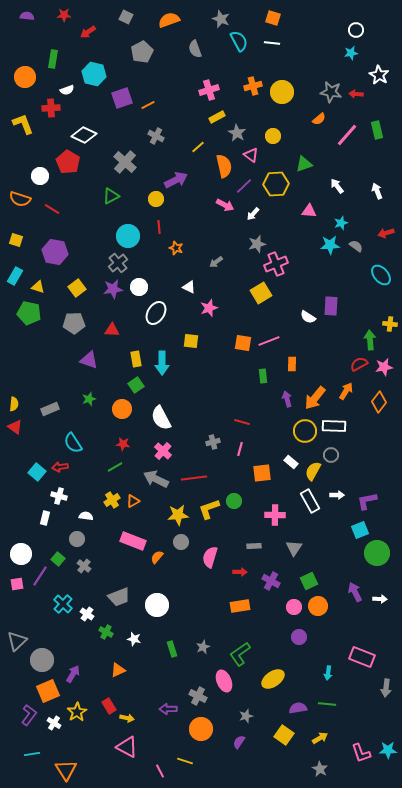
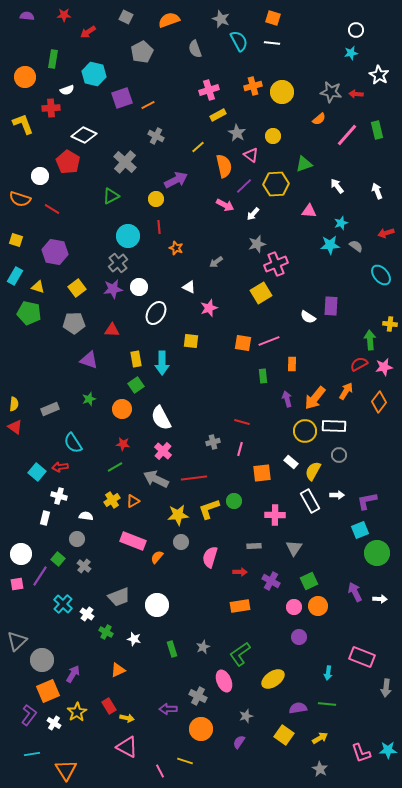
yellow rectangle at (217, 117): moved 1 px right, 2 px up
gray circle at (331, 455): moved 8 px right
